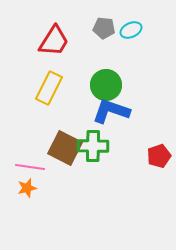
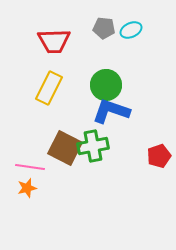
red trapezoid: rotated 56 degrees clockwise
green cross: rotated 12 degrees counterclockwise
